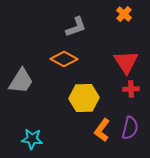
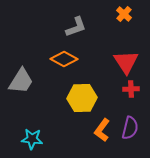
yellow hexagon: moved 2 px left
